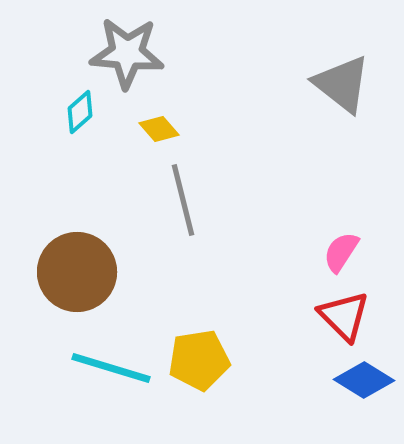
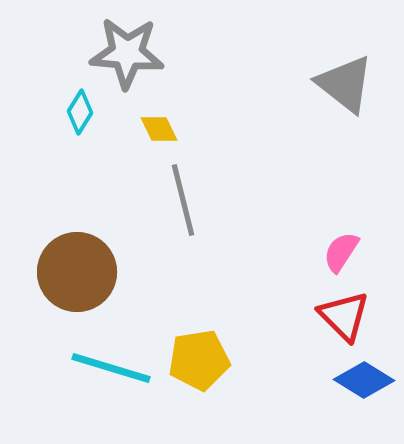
gray triangle: moved 3 px right
cyan diamond: rotated 18 degrees counterclockwise
yellow diamond: rotated 15 degrees clockwise
